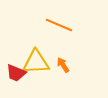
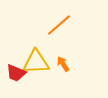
orange line: rotated 64 degrees counterclockwise
orange arrow: moved 1 px up
